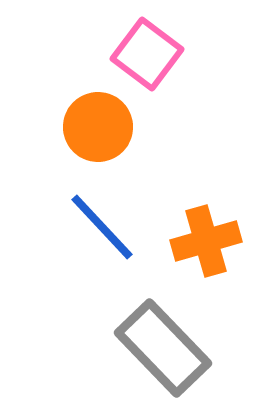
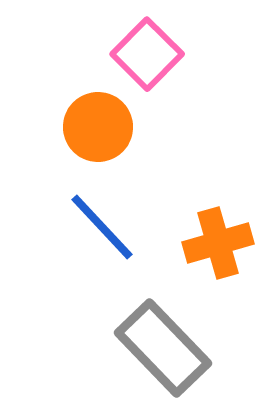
pink square: rotated 8 degrees clockwise
orange cross: moved 12 px right, 2 px down
